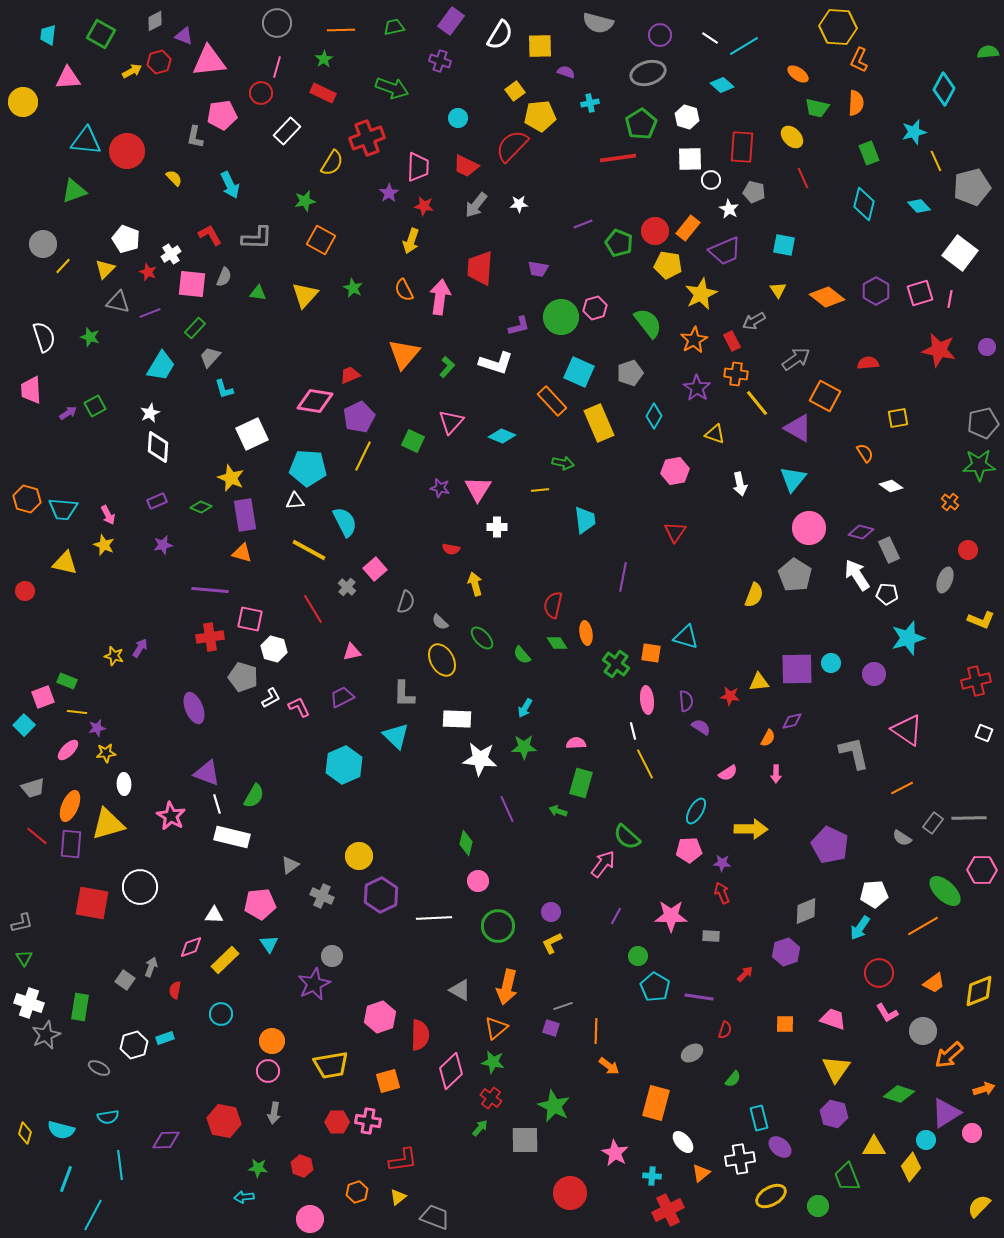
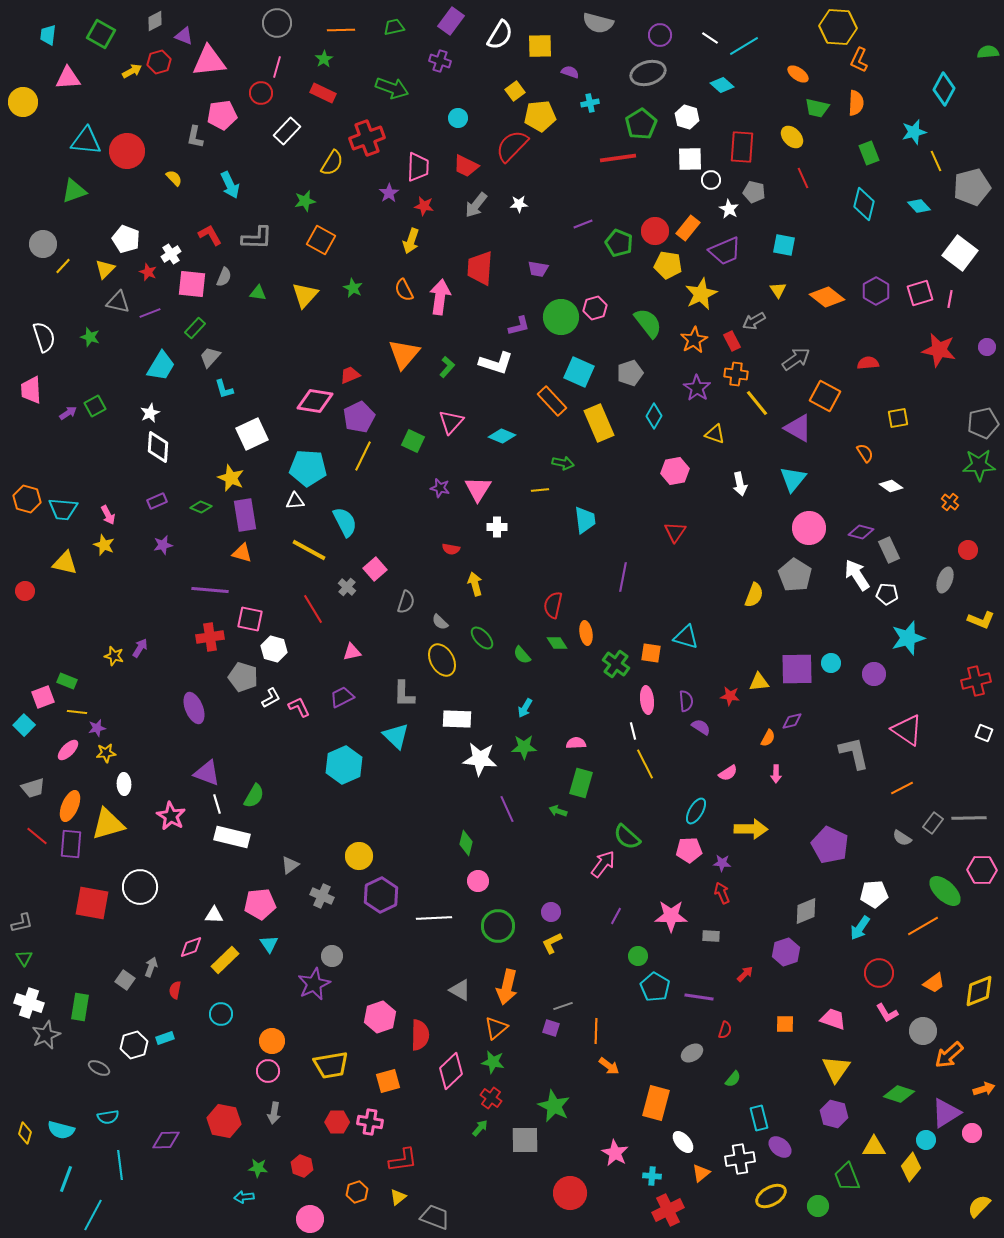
purple semicircle at (566, 72): moved 4 px right
pink cross at (368, 1121): moved 2 px right, 1 px down
